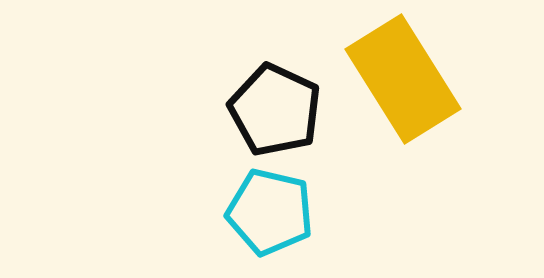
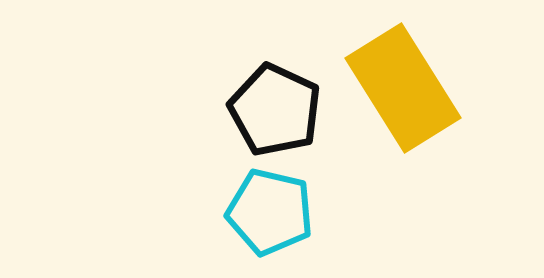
yellow rectangle: moved 9 px down
